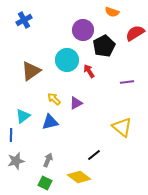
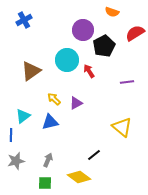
green square: rotated 24 degrees counterclockwise
